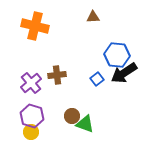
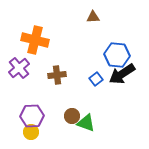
orange cross: moved 14 px down
black arrow: moved 2 px left, 1 px down
blue square: moved 1 px left
purple cross: moved 12 px left, 15 px up
purple hexagon: rotated 20 degrees counterclockwise
green triangle: moved 1 px right, 1 px up
